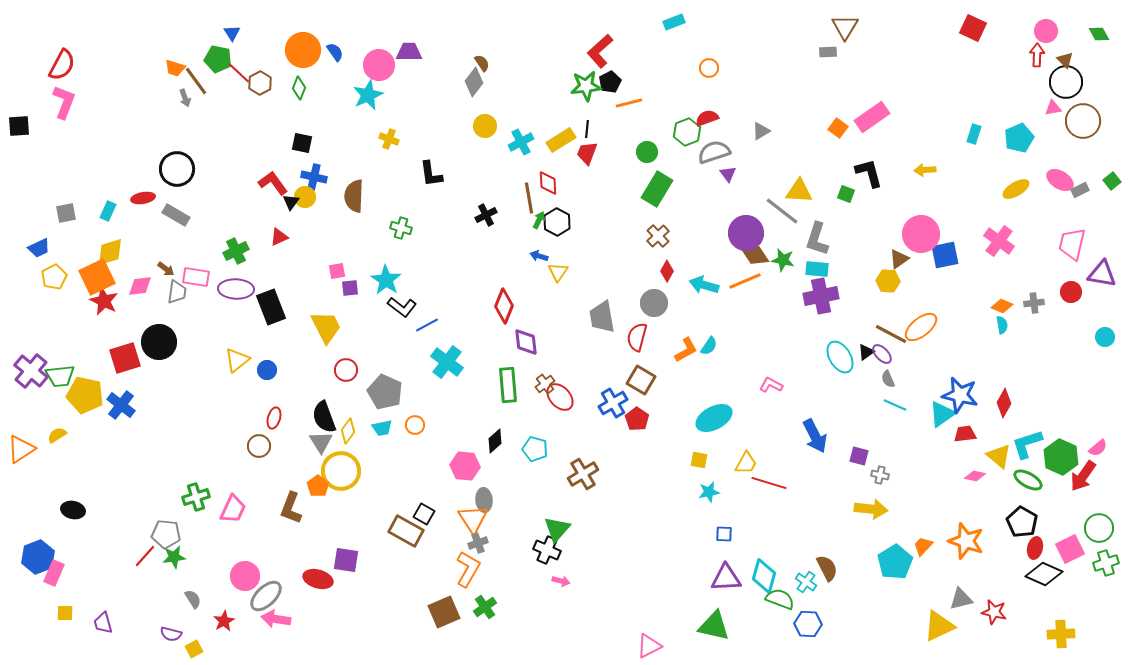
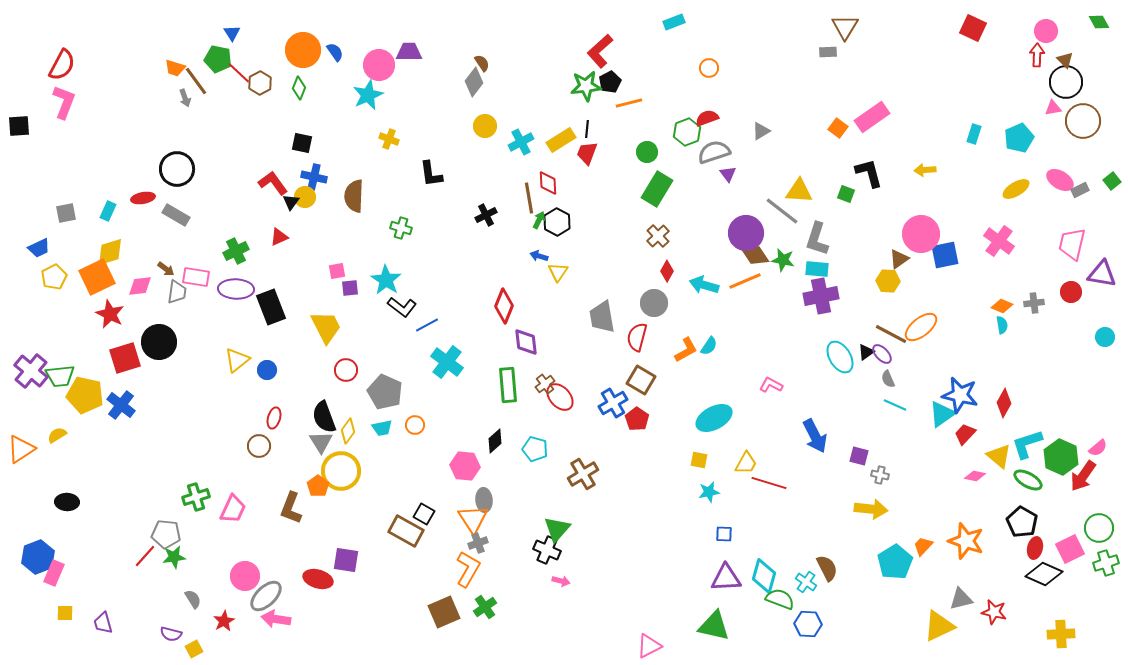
green diamond at (1099, 34): moved 12 px up
red star at (104, 301): moved 6 px right, 13 px down
red trapezoid at (965, 434): rotated 40 degrees counterclockwise
black ellipse at (73, 510): moved 6 px left, 8 px up; rotated 10 degrees counterclockwise
